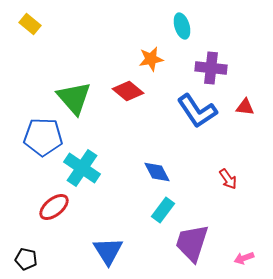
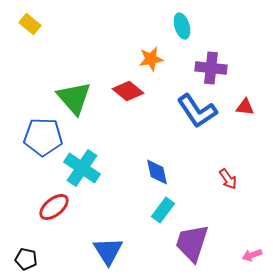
blue diamond: rotated 16 degrees clockwise
pink arrow: moved 8 px right, 3 px up
